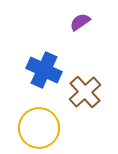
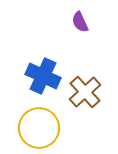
purple semicircle: rotated 80 degrees counterclockwise
blue cross: moved 1 px left, 6 px down
